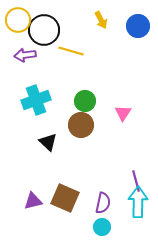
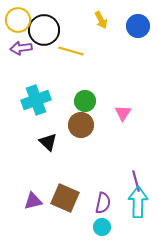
purple arrow: moved 4 px left, 7 px up
